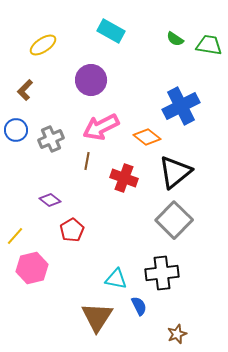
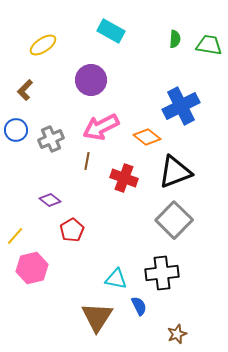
green semicircle: rotated 120 degrees counterclockwise
black triangle: rotated 18 degrees clockwise
